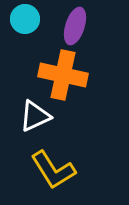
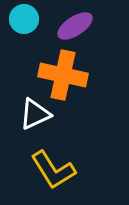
cyan circle: moved 1 px left
purple ellipse: rotated 39 degrees clockwise
white triangle: moved 2 px up
